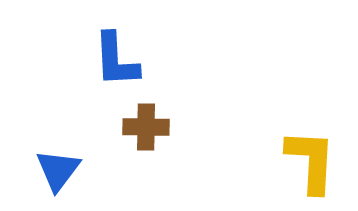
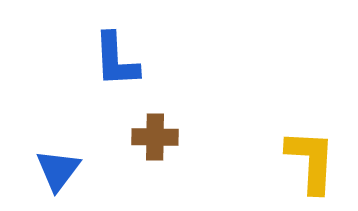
brown cross: moved 9 px right, 10 px down
